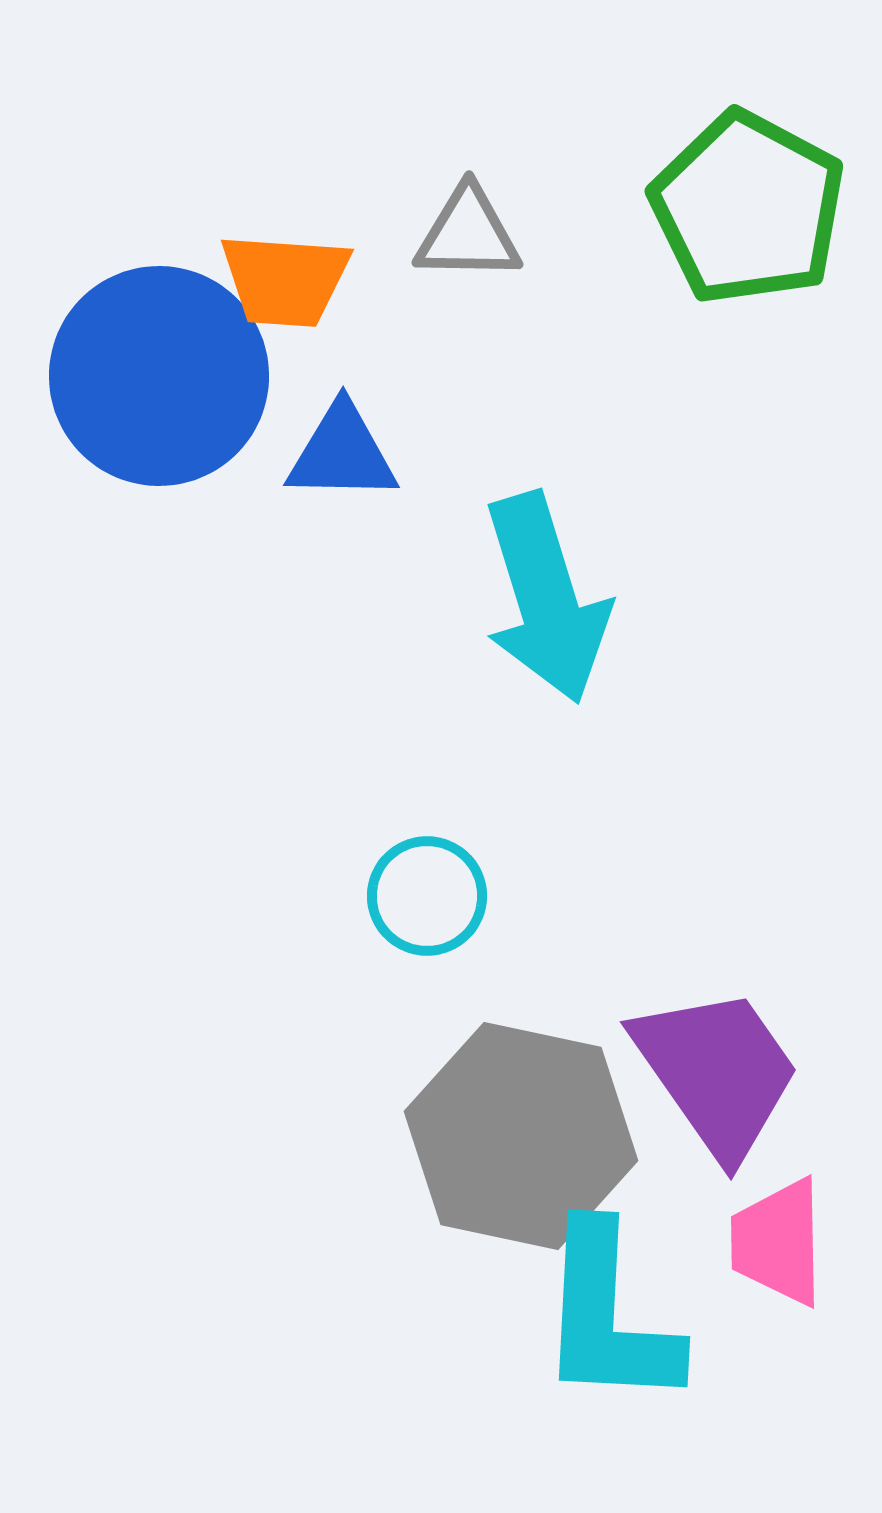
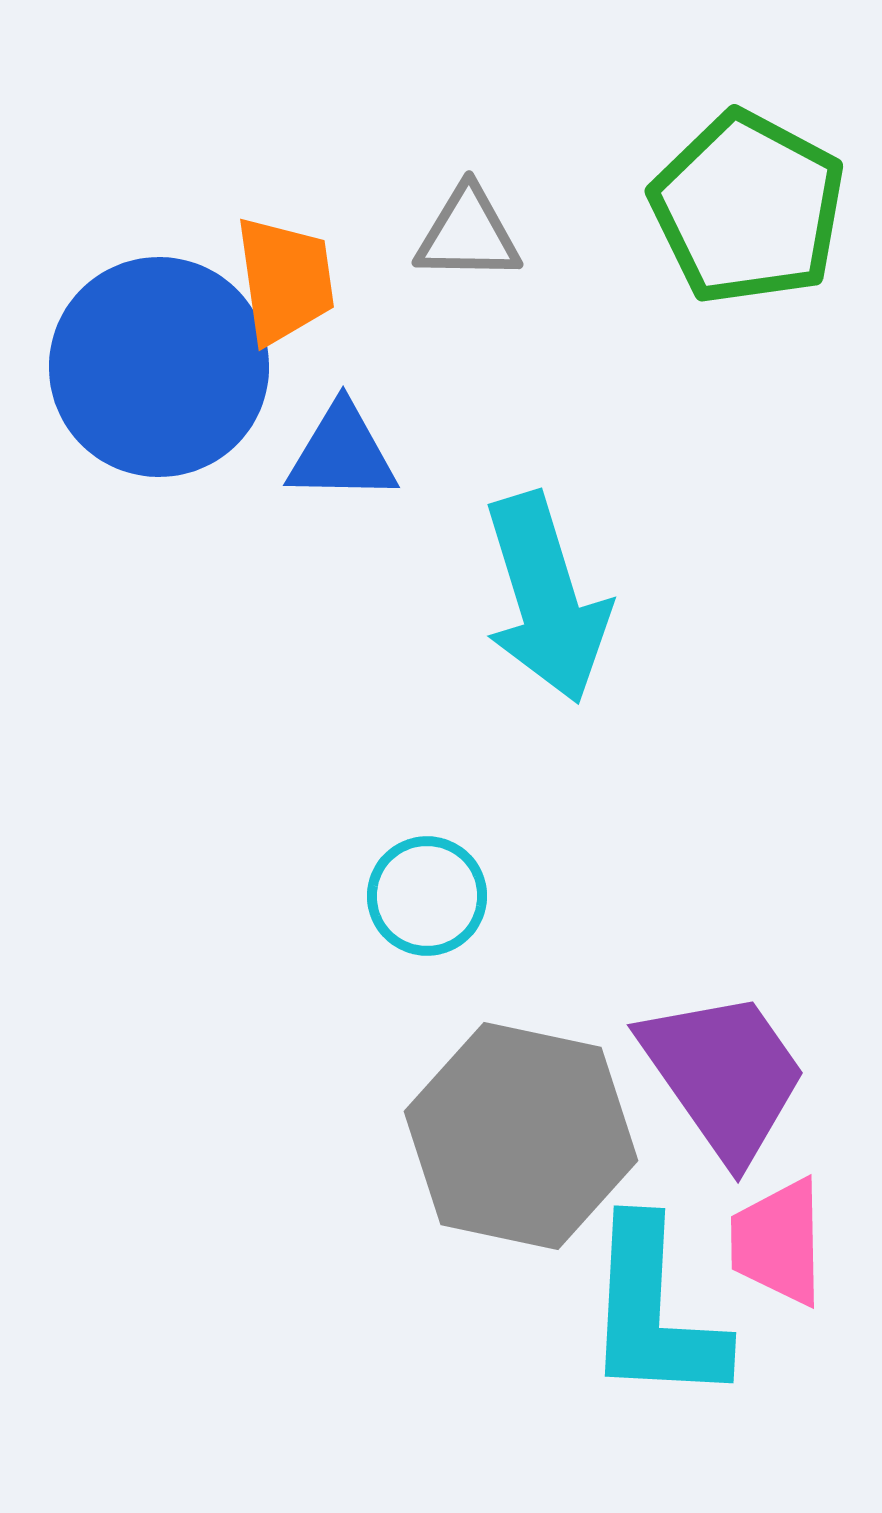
orange trapezoid: rotated 102 degrees counterclockwise
blue circle: moved 9 px up
purple trapezoid: moved 7 px right, 3 px down
cyan L-shape: moved 46 px right, 4 px up
